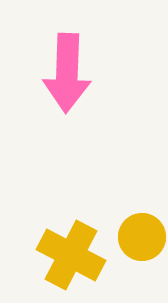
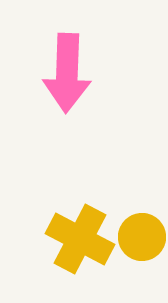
yellow cross: moved 9 px right, 16 px up
